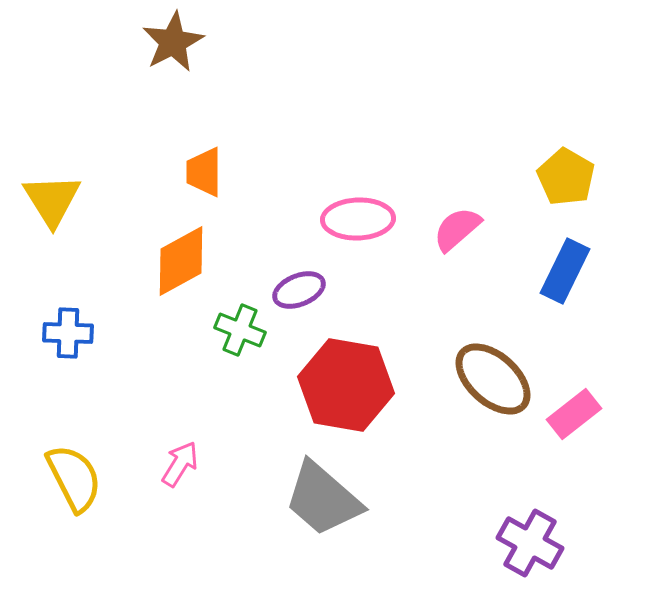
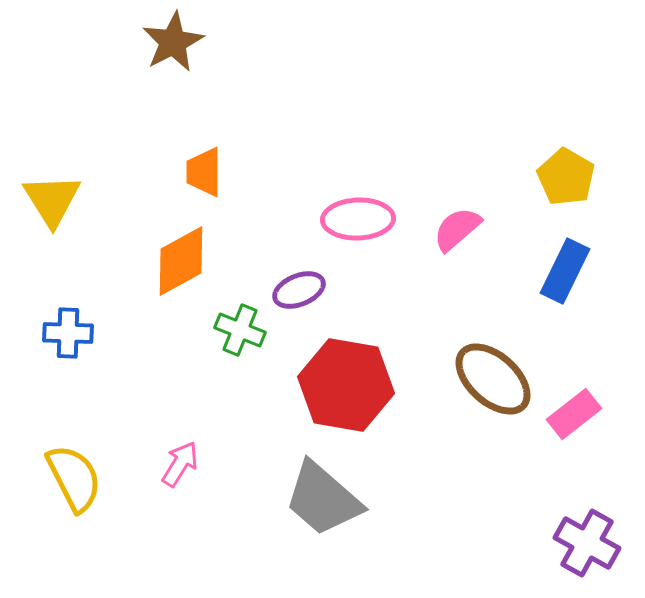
purple cross: moved 57 px right
